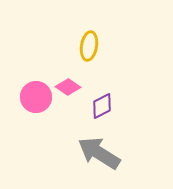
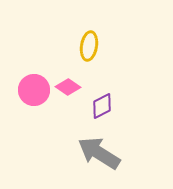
pink circle: moved 2 px left, 7 px up
